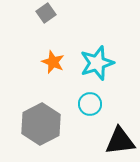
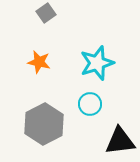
orange star: moved 14 px left; rotated 10 degrees counterclockwise
gray hexagon: moved 3 px right
